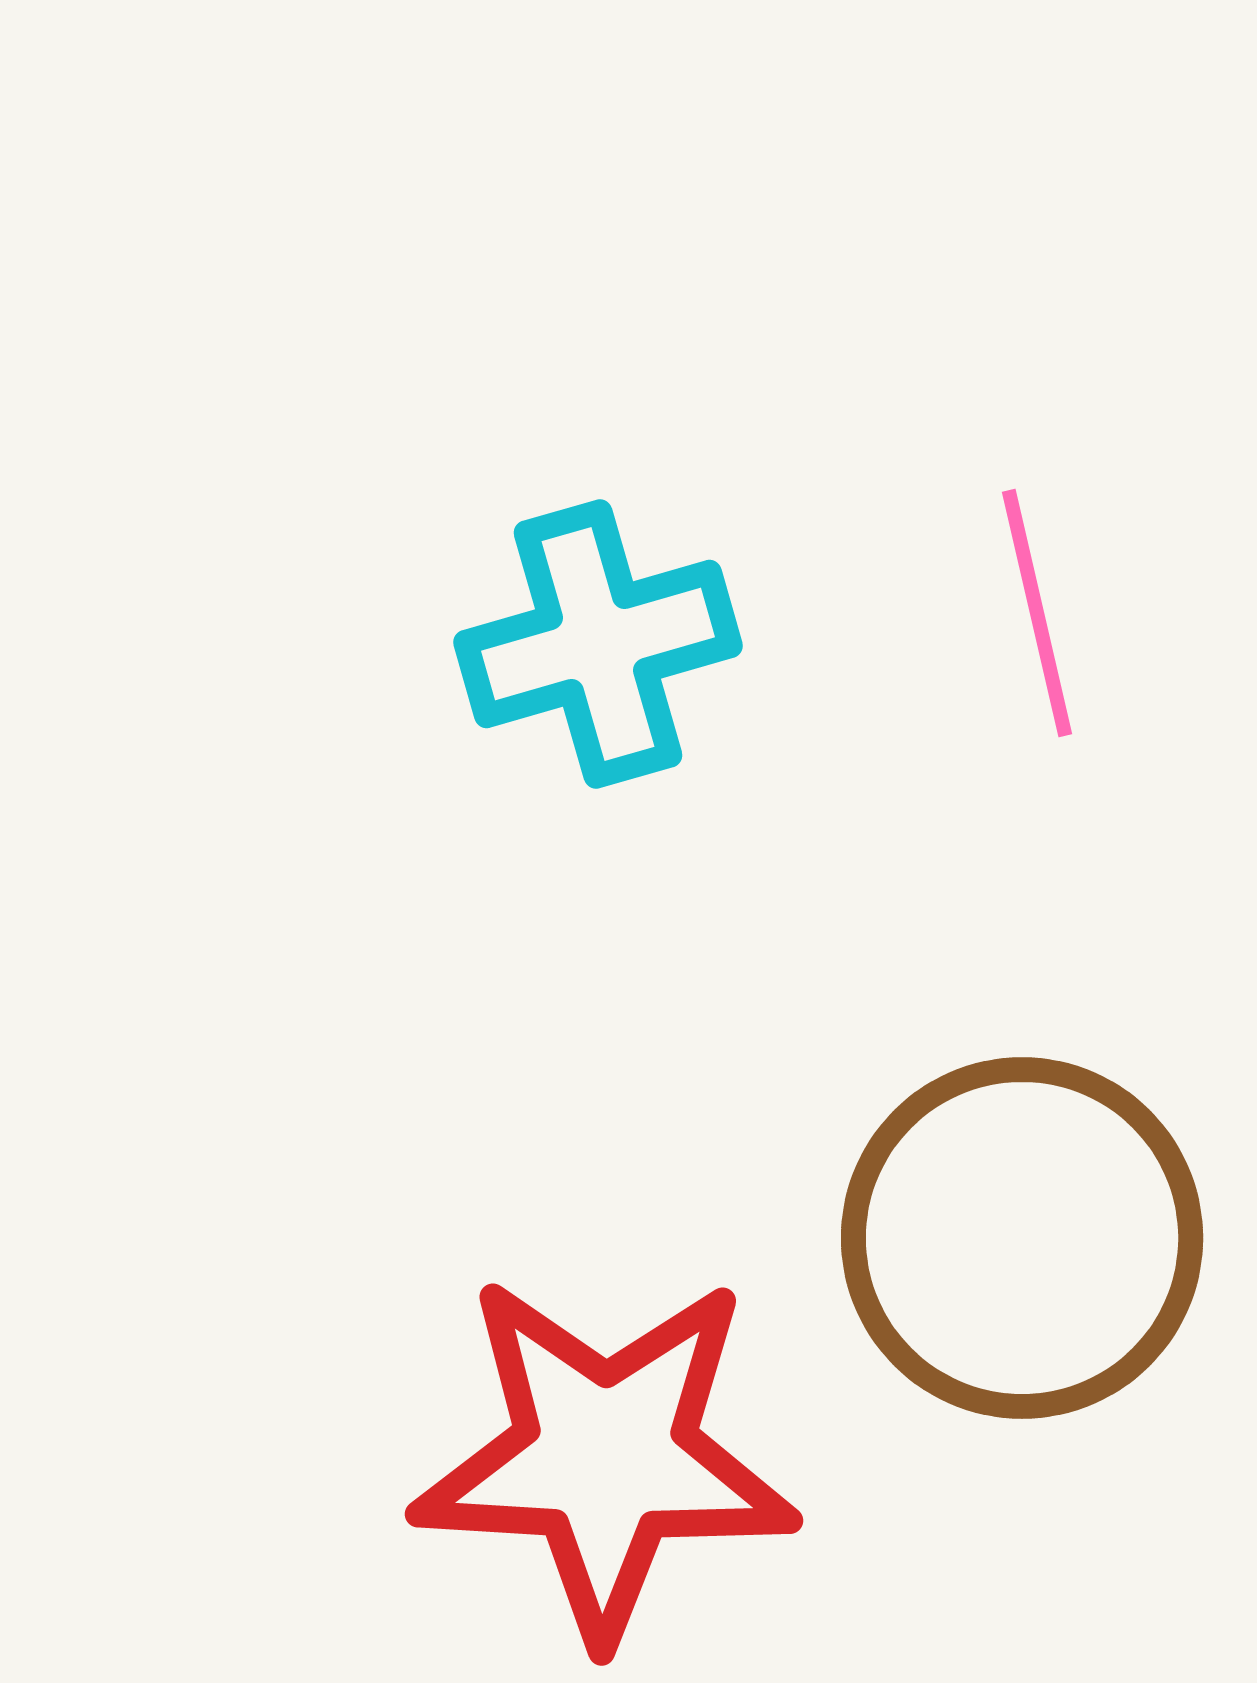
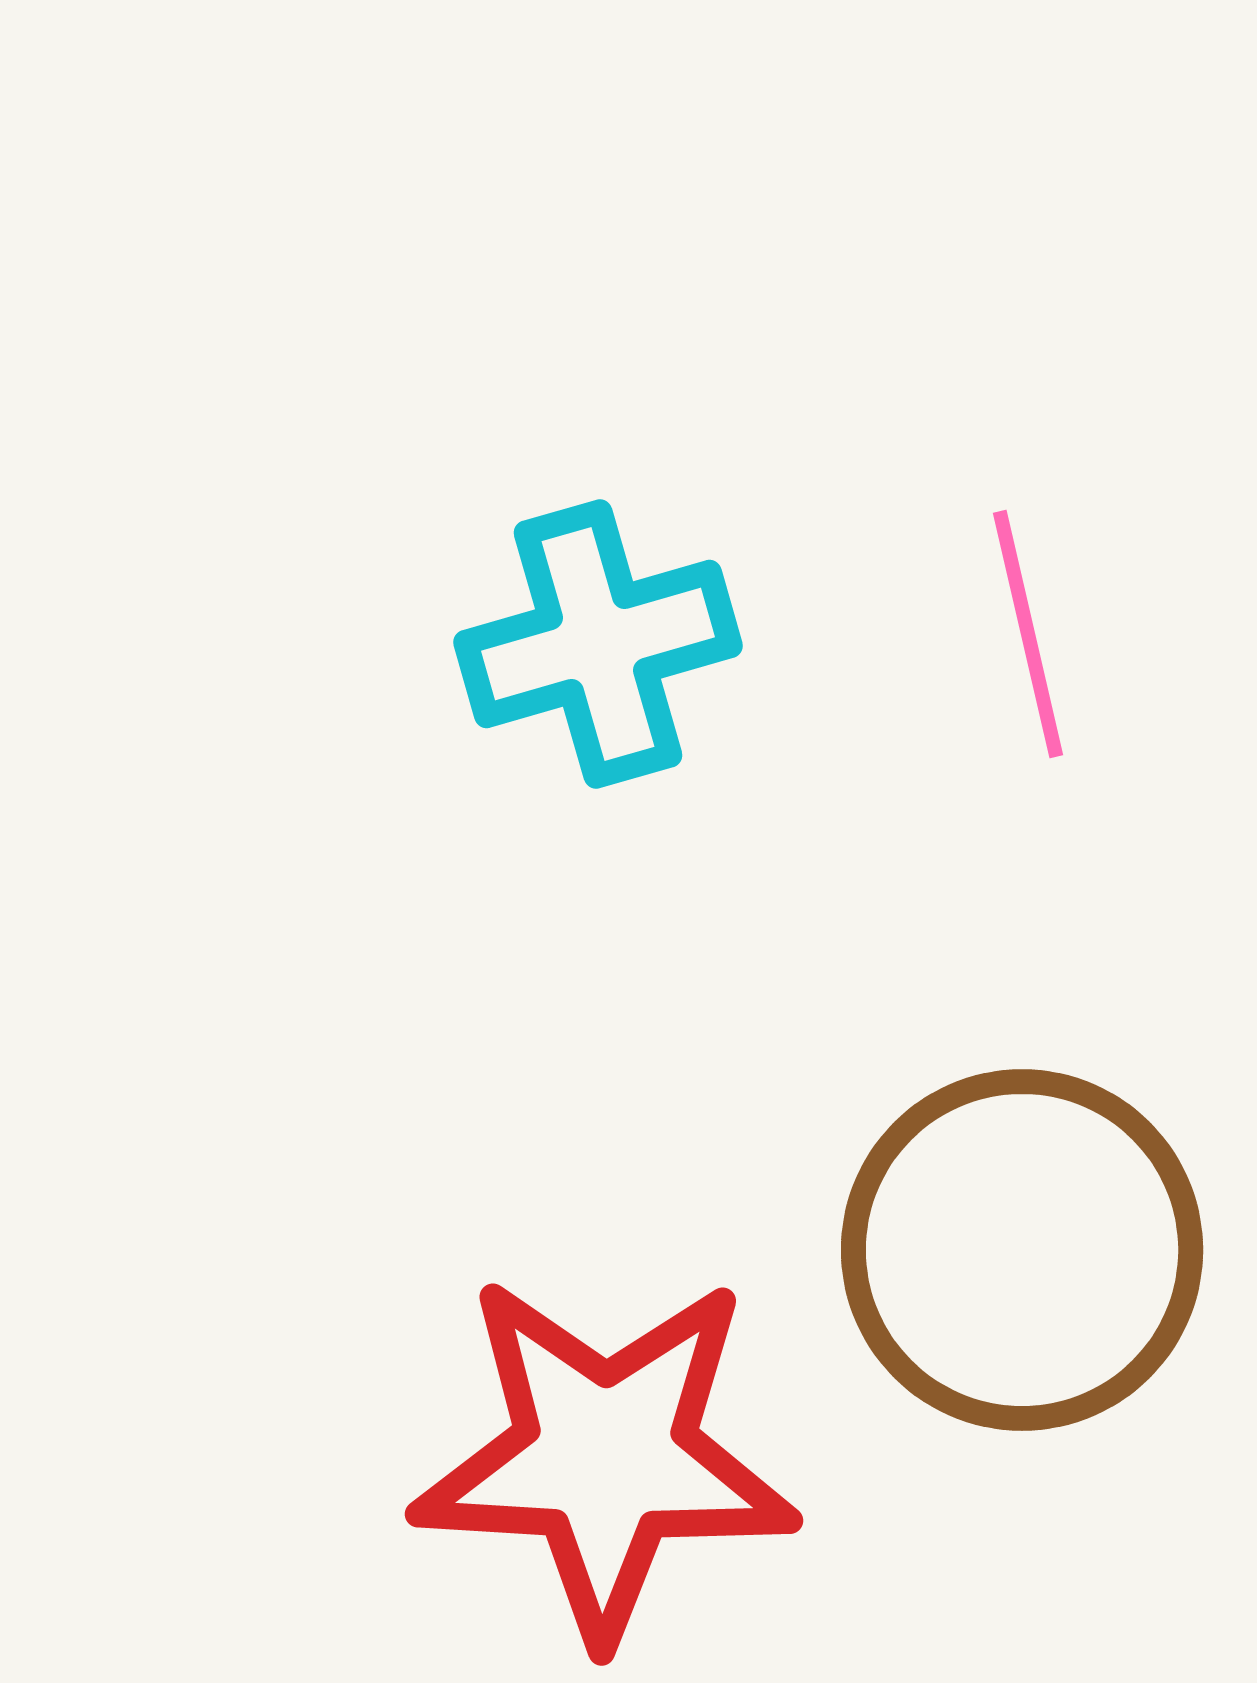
pink line: moved 9 px left, 21 px down
brown circle: moved 12 px down
